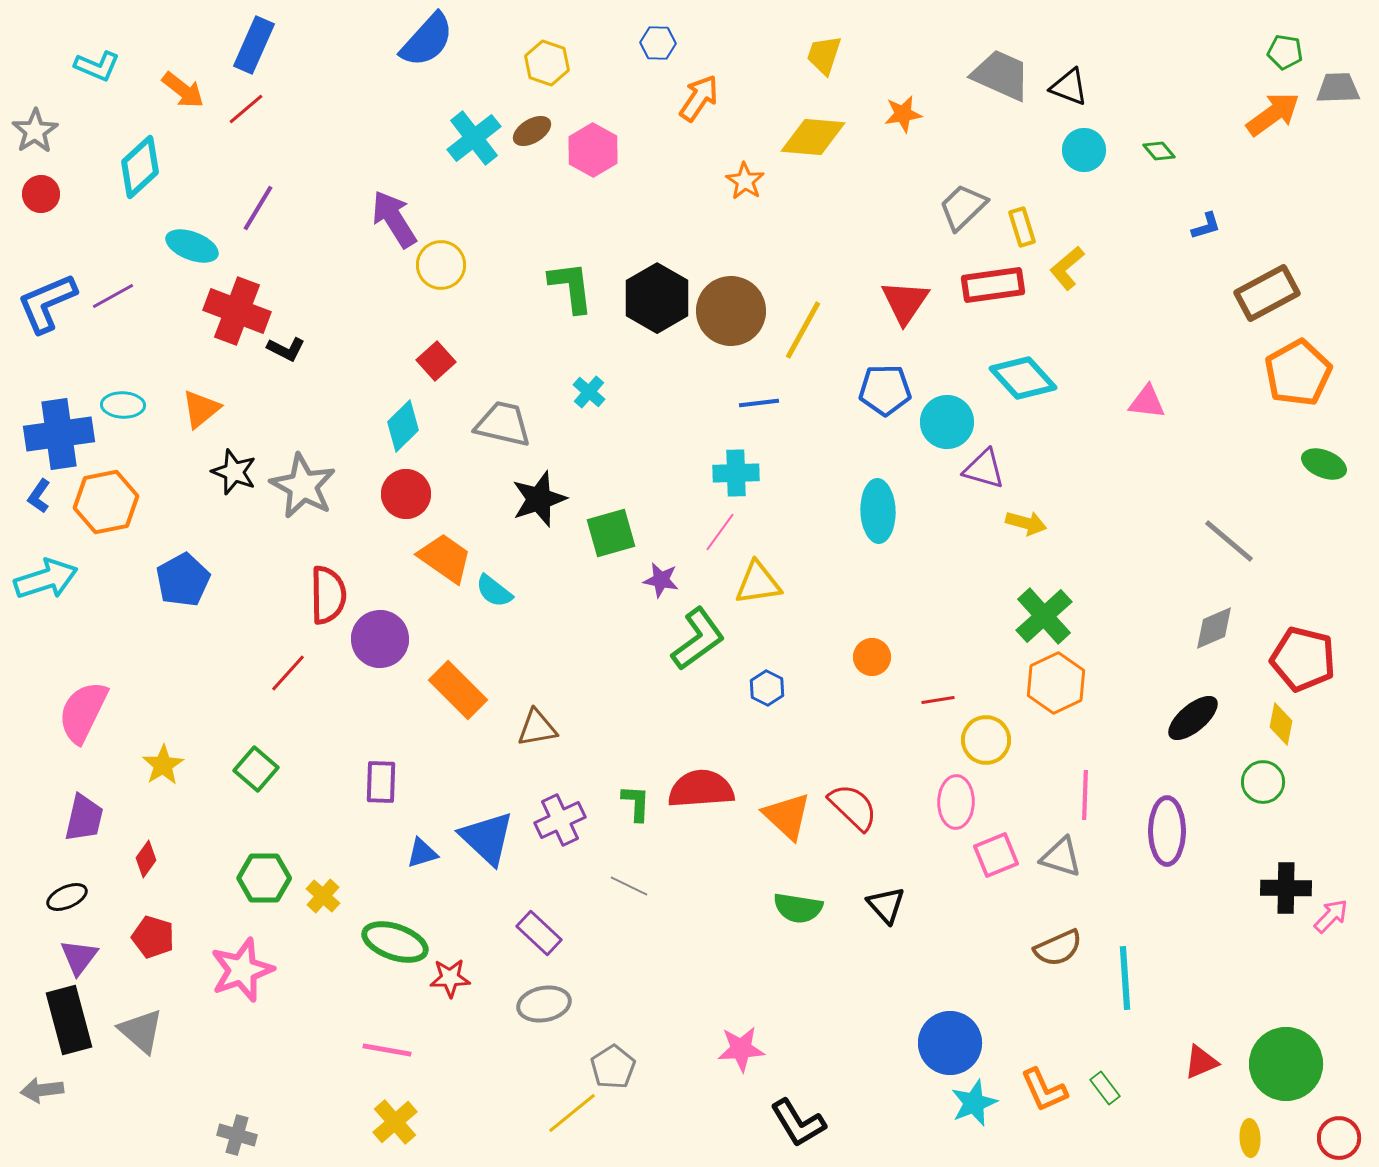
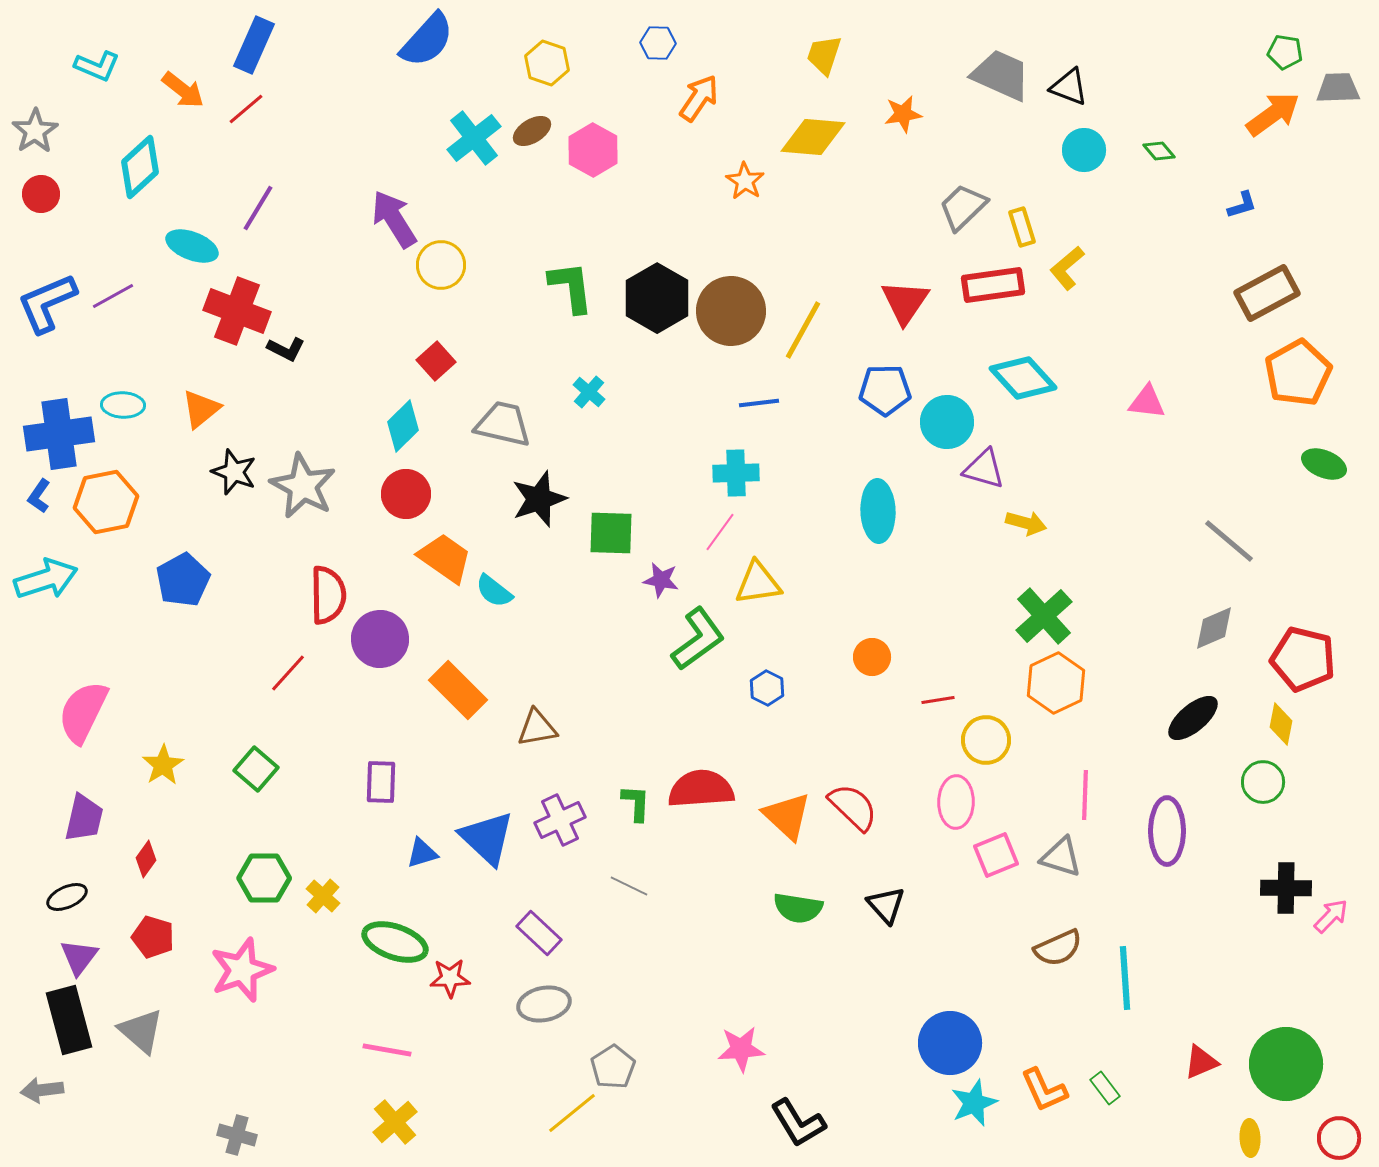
blue L-shape at (1206, 226): moved 36 px right, 21 px up
green square at (611, 533): rotated 18 degrees clockwise
